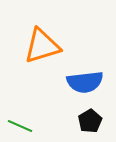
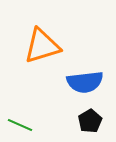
green line: moved 1 px up
